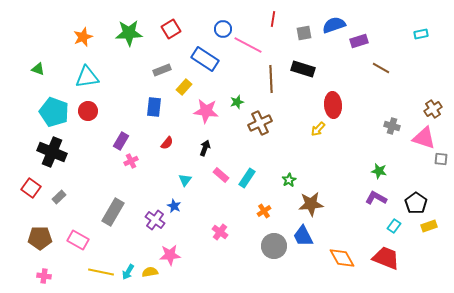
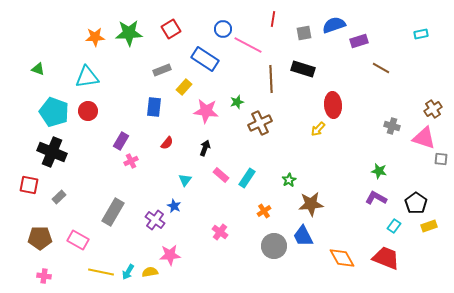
orange star at (83, 37): moved 12 px right; rotated 18 degrees clockwise
red square at (31, 188): moved 2 px left, 3 px up; rotated 24 degrees counterclockwise
